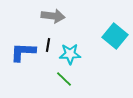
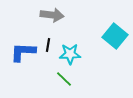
gray arrow: moved 1 px left, 1 px up
